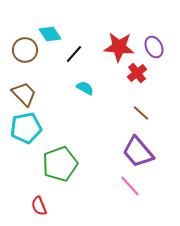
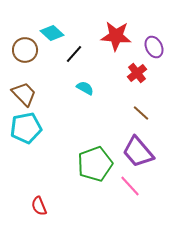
cyan diamond: moved 2 px right, 1 px up; rotated 15 degrees counterclockwise
red star: moved 3 px left, 11 px up
green pentagon: moved 35 px right
